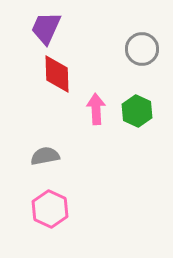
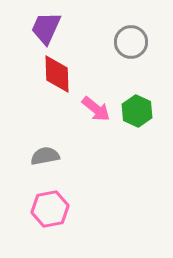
gray circle: moved 11 px left, 7 px up
pink arrow: rotated 132 degrees clockwise
pink hexagon: rotated 24 degrees clockwise
